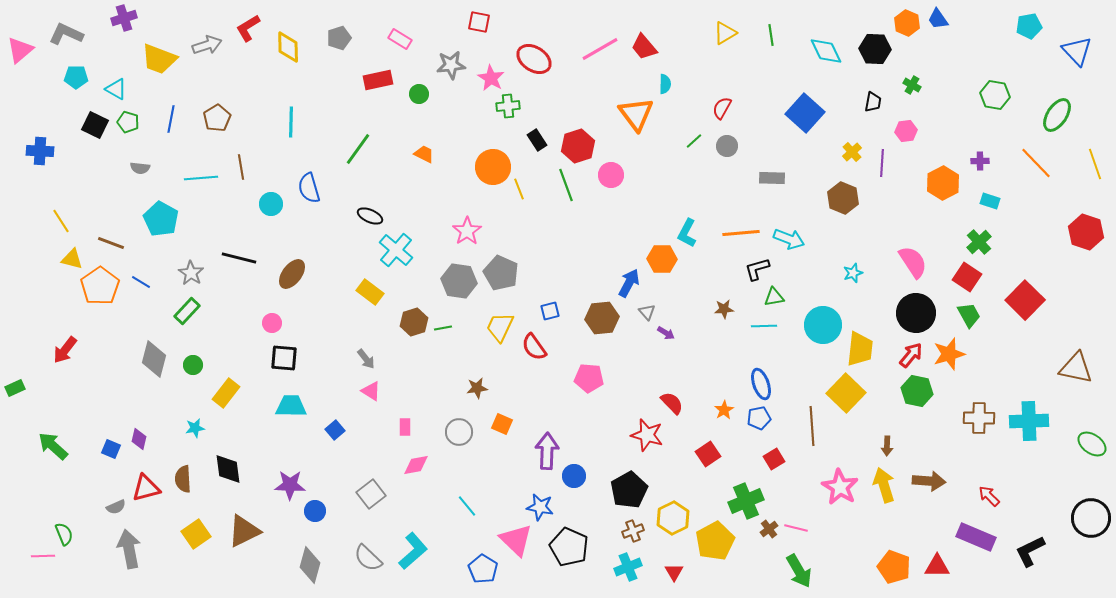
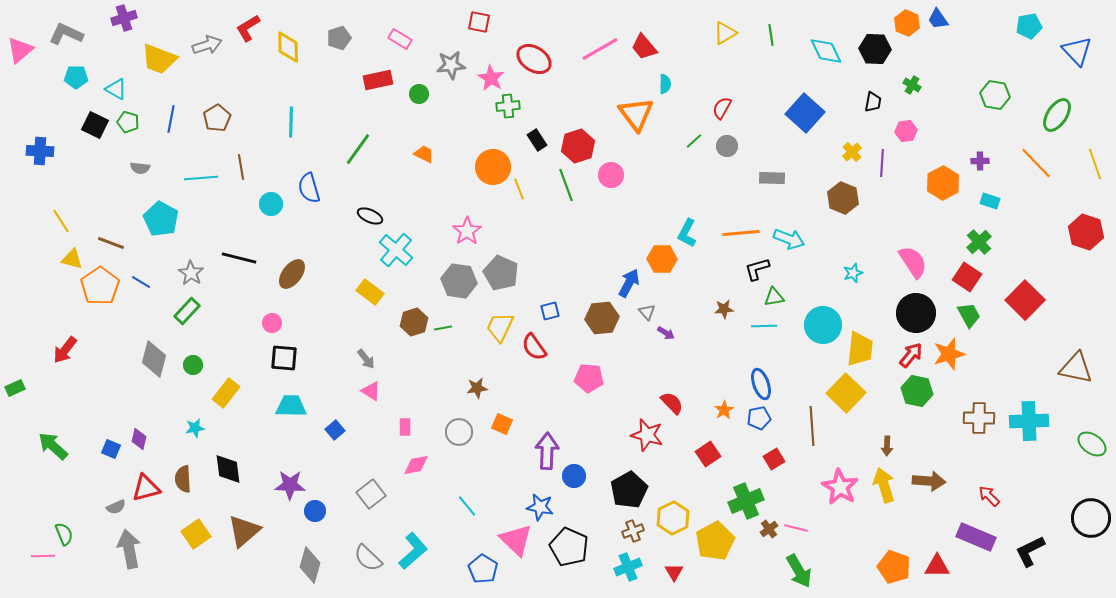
brown triangle at (244, 531): rotated 15 degrees counterclockwise
